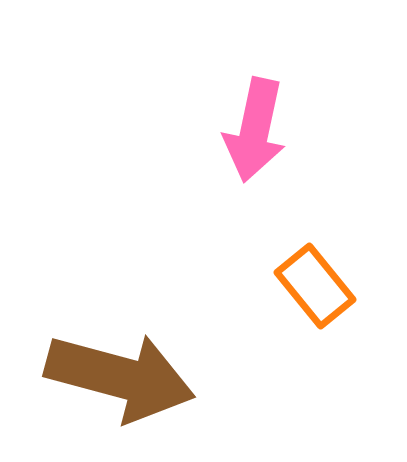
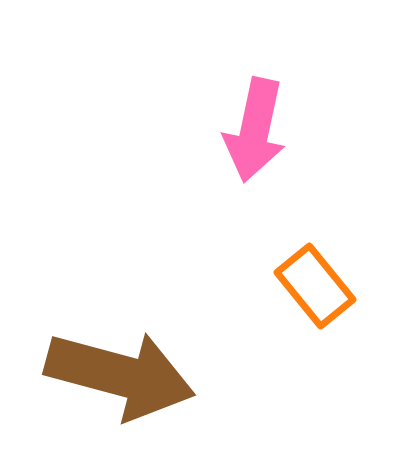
brown arrow: moved 2 px up
